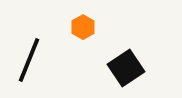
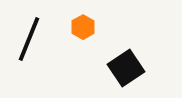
black line: moved 21 px up
